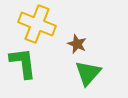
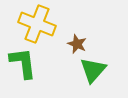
green triangle: moved 5 px right, 3 px up
